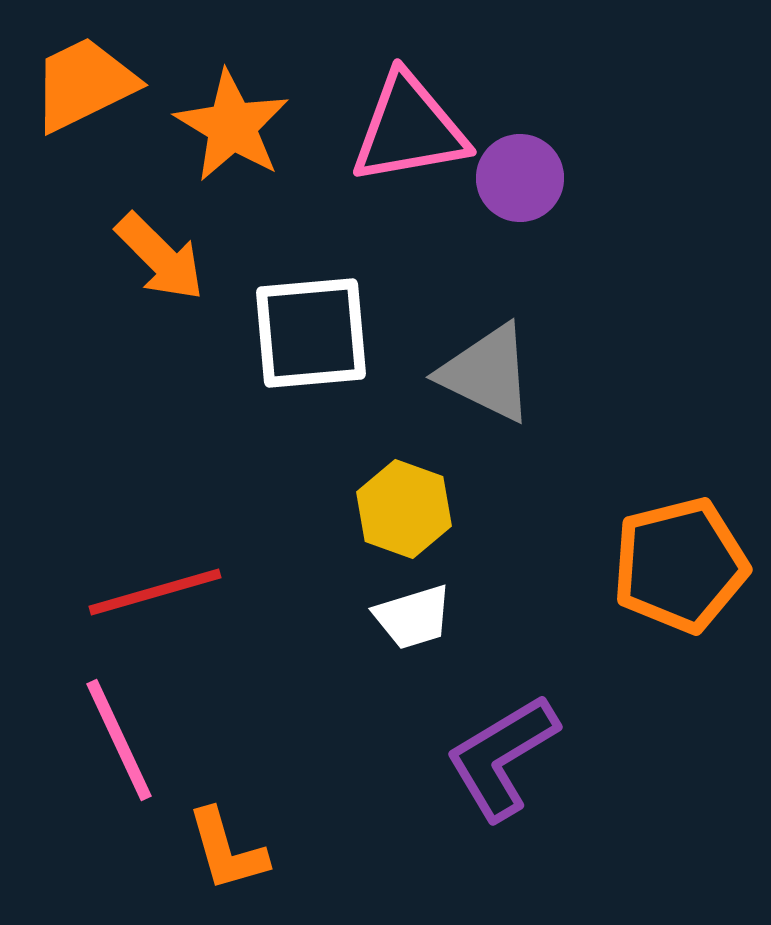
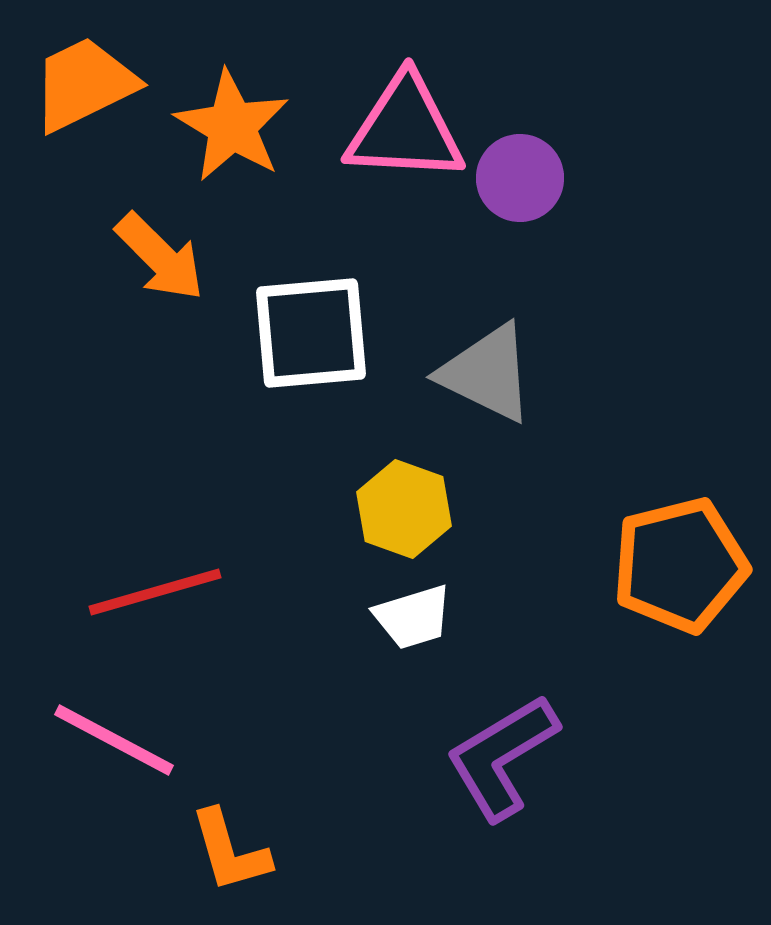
pink triangle: moved 4 px left; rotated 13 degrees clockwise
pink line: moved 5 px left; rotated 37 degrees counterclockwise
orange L-shape: moved 3 px right, 1 px down
